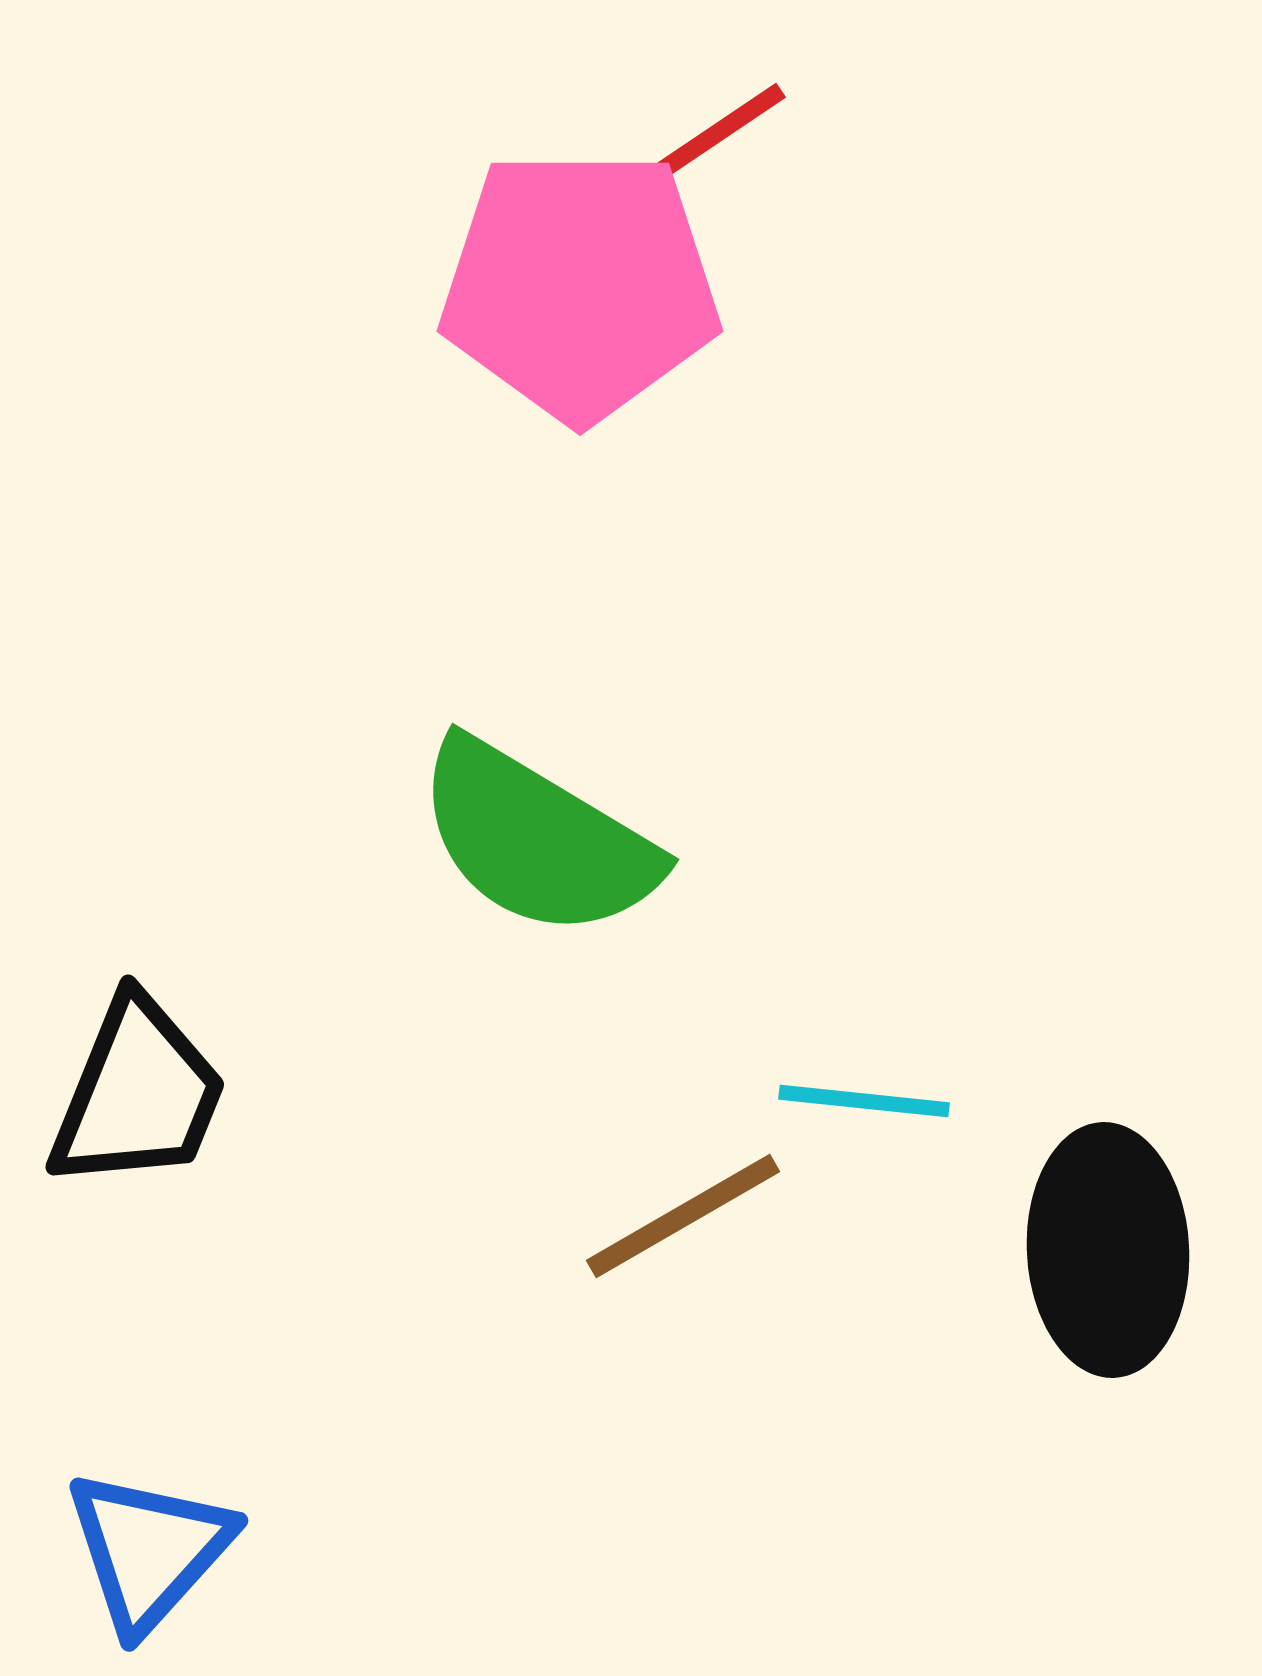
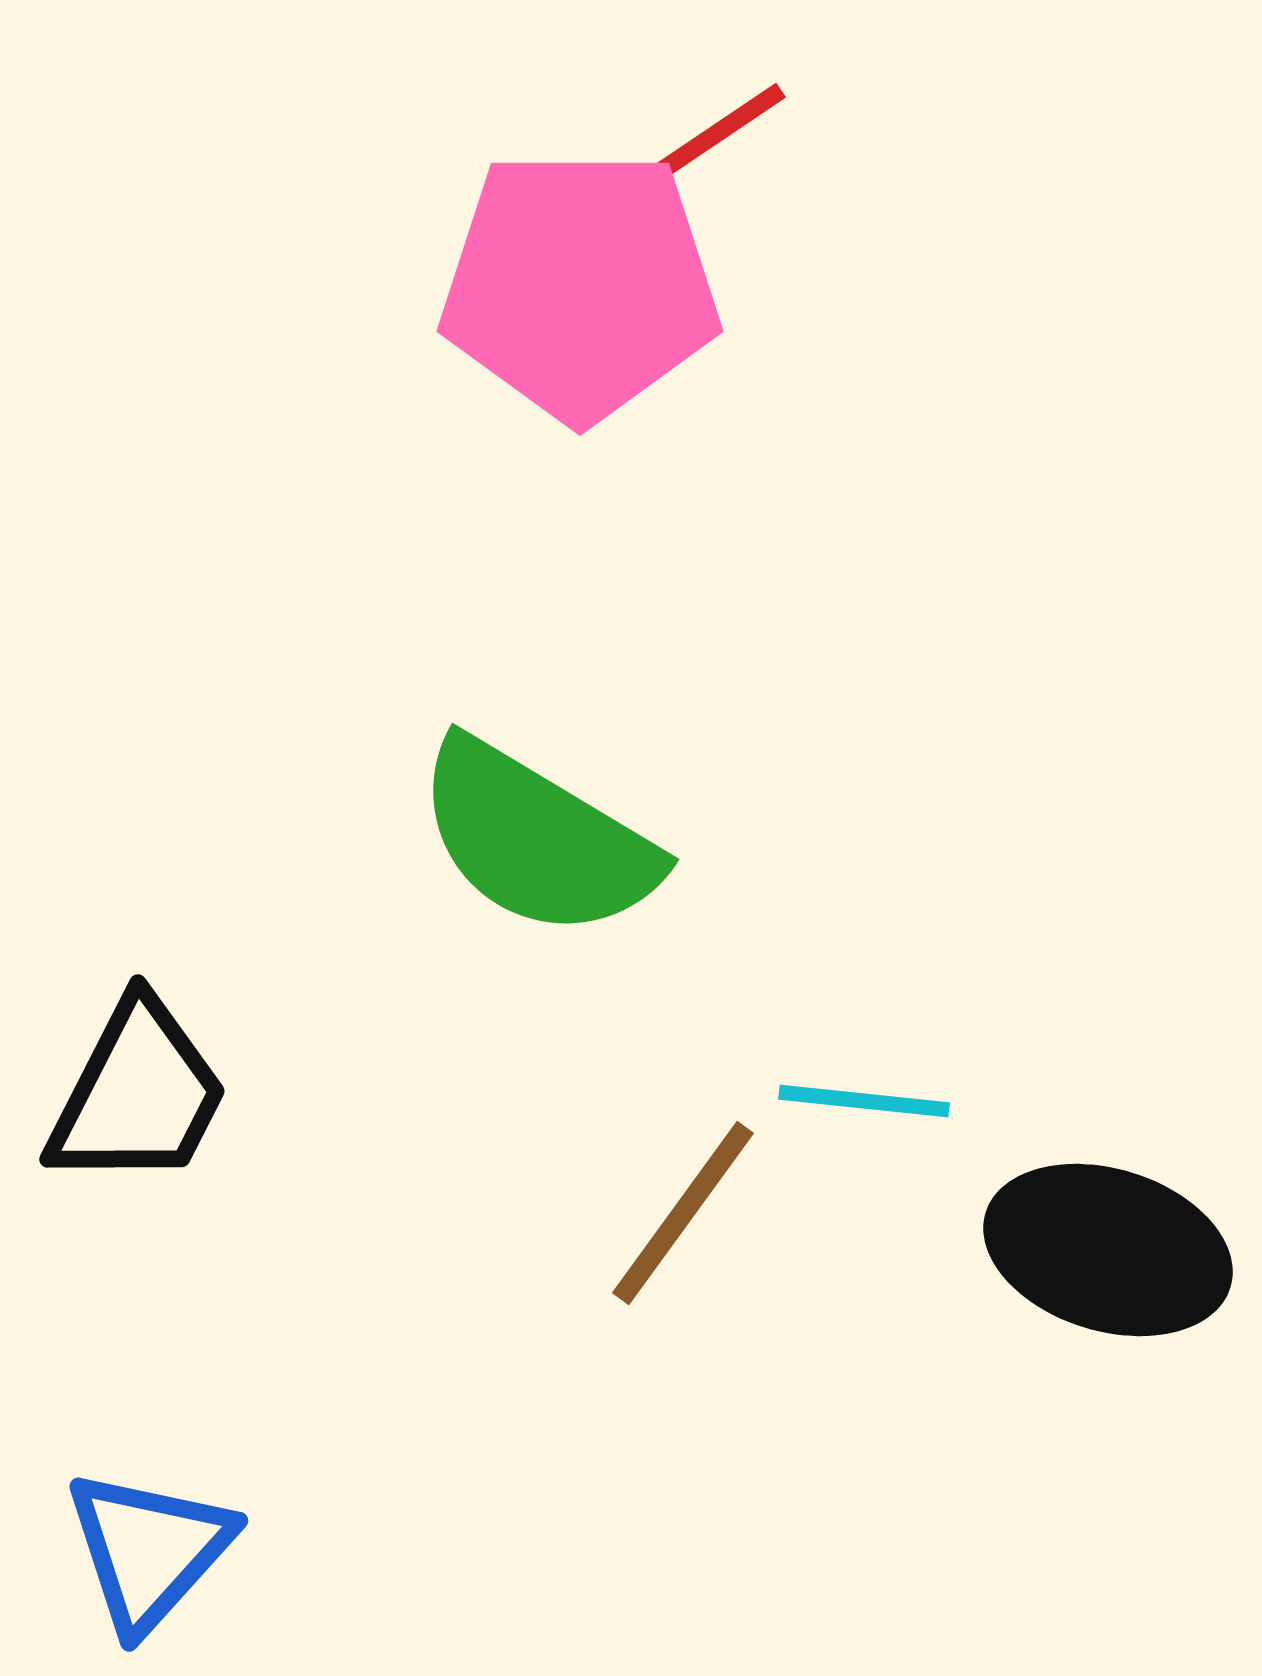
black trapezoid: rotated 5 degrees clockwise
brown line: moved 3 px up; rotated 24 degrees counterclockwise
black ellipse: rotated 70 degrees counterclockwise
